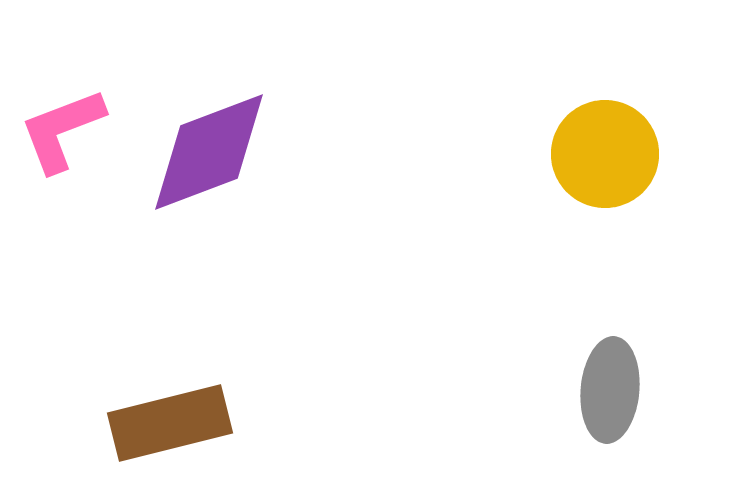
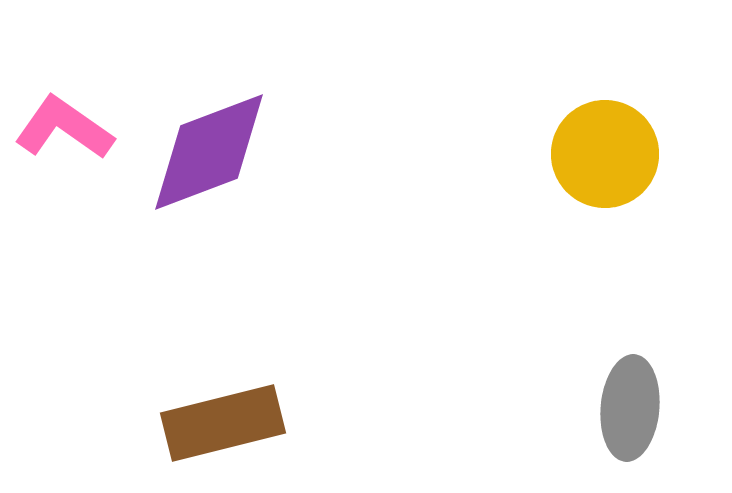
pink L-shape: moved 2 px right, 2 px up; rotated 56 degrees clockwise
gray ellipse: moved 20 px right, 18 px down
brown rectangle: moved 53 px right
